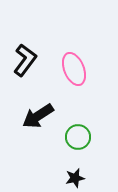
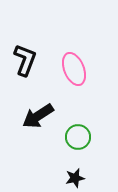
black L-shape: rotated 16 degrees counterclockwise
